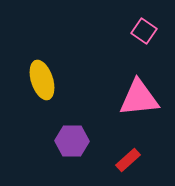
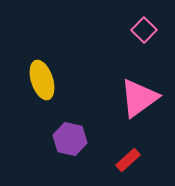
pink square: moved 1 px up; rotated 10 degrees clockwise
pink triangle: rotated 30 degrees counterclockwise
purple hexagon: moved 2 px left, 2 px up; rotated 12 degrees clockwise
